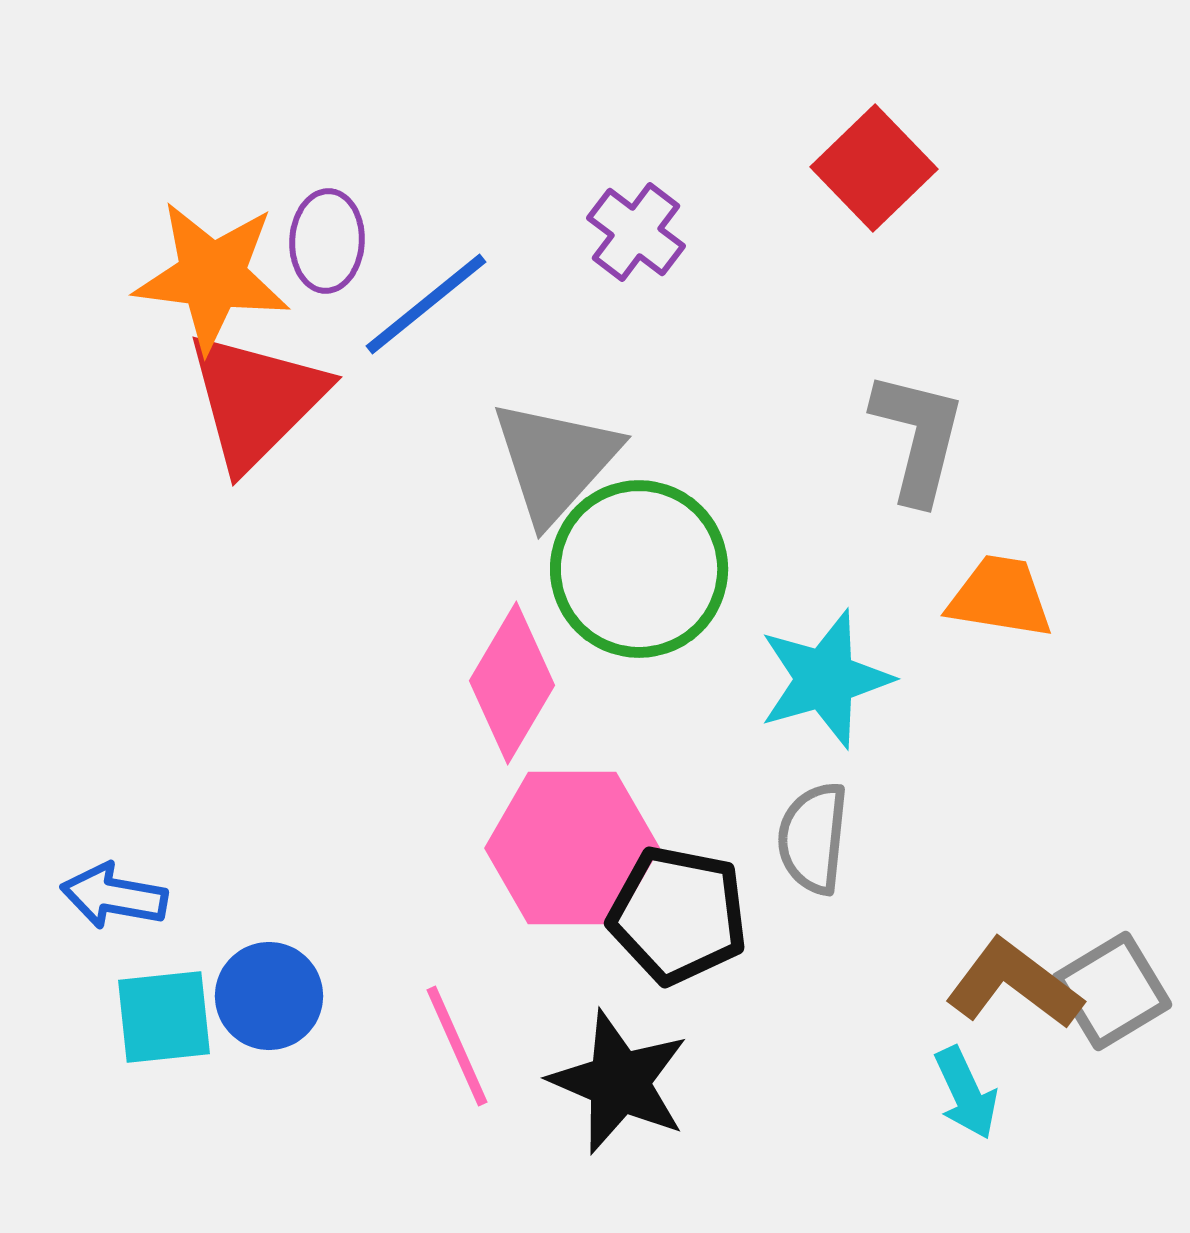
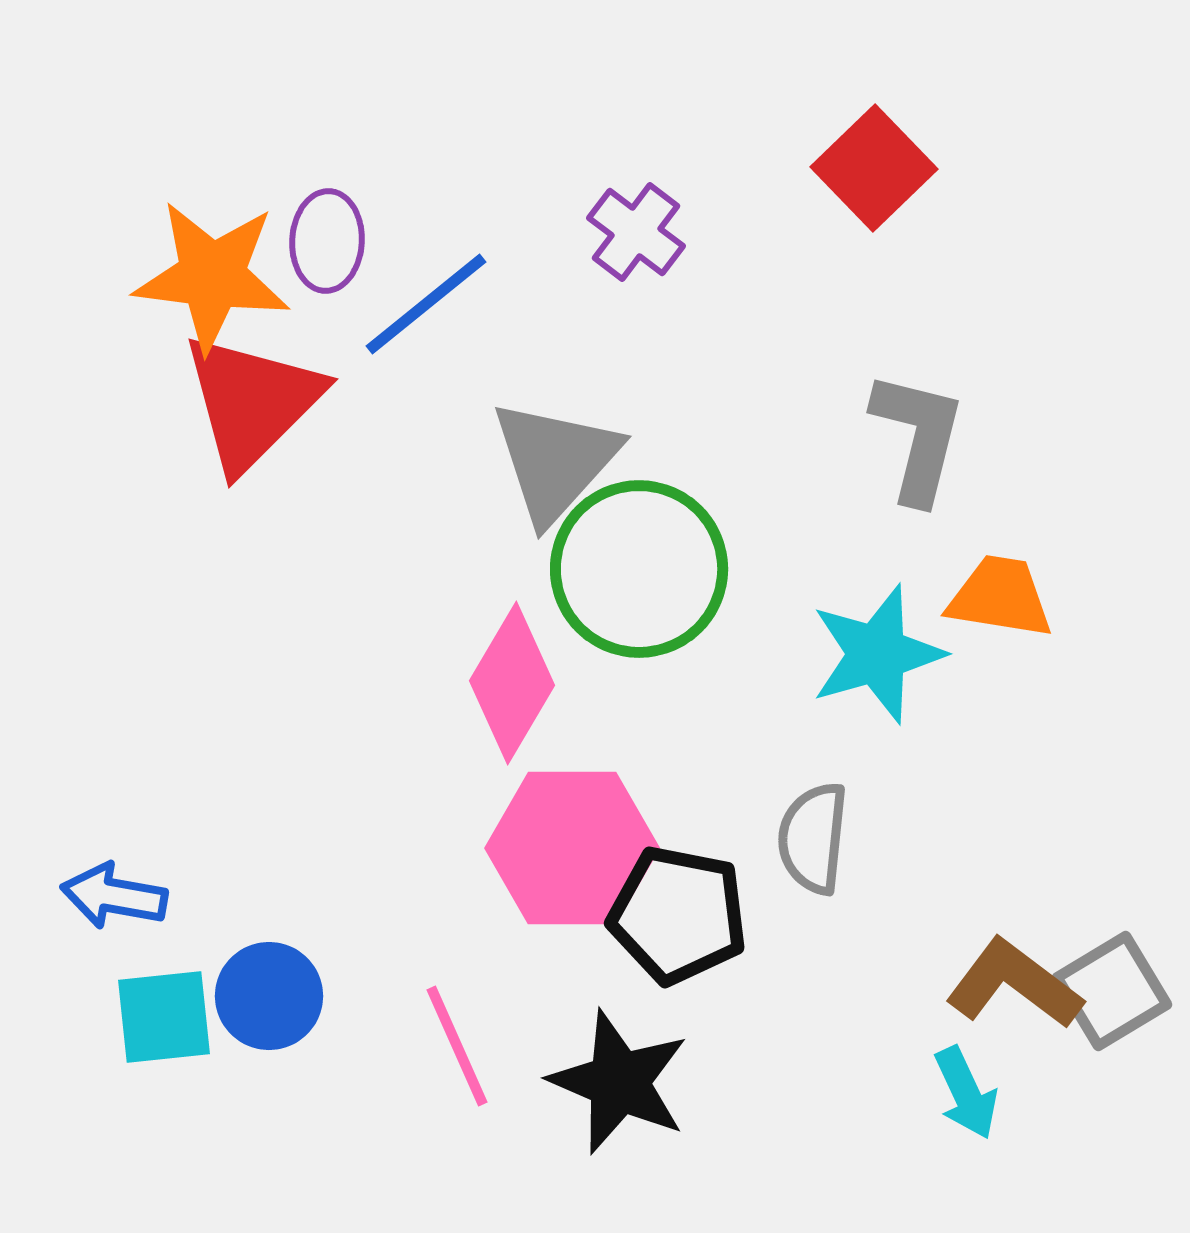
red triangle: moved 4 px left, 2 px down
cyan star: moved 52 px right, 25 px up
